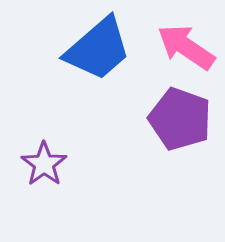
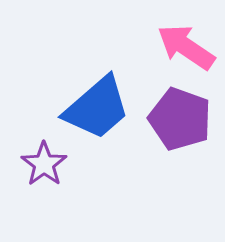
blue trapezoid: moved 1 px left, 59 px down
